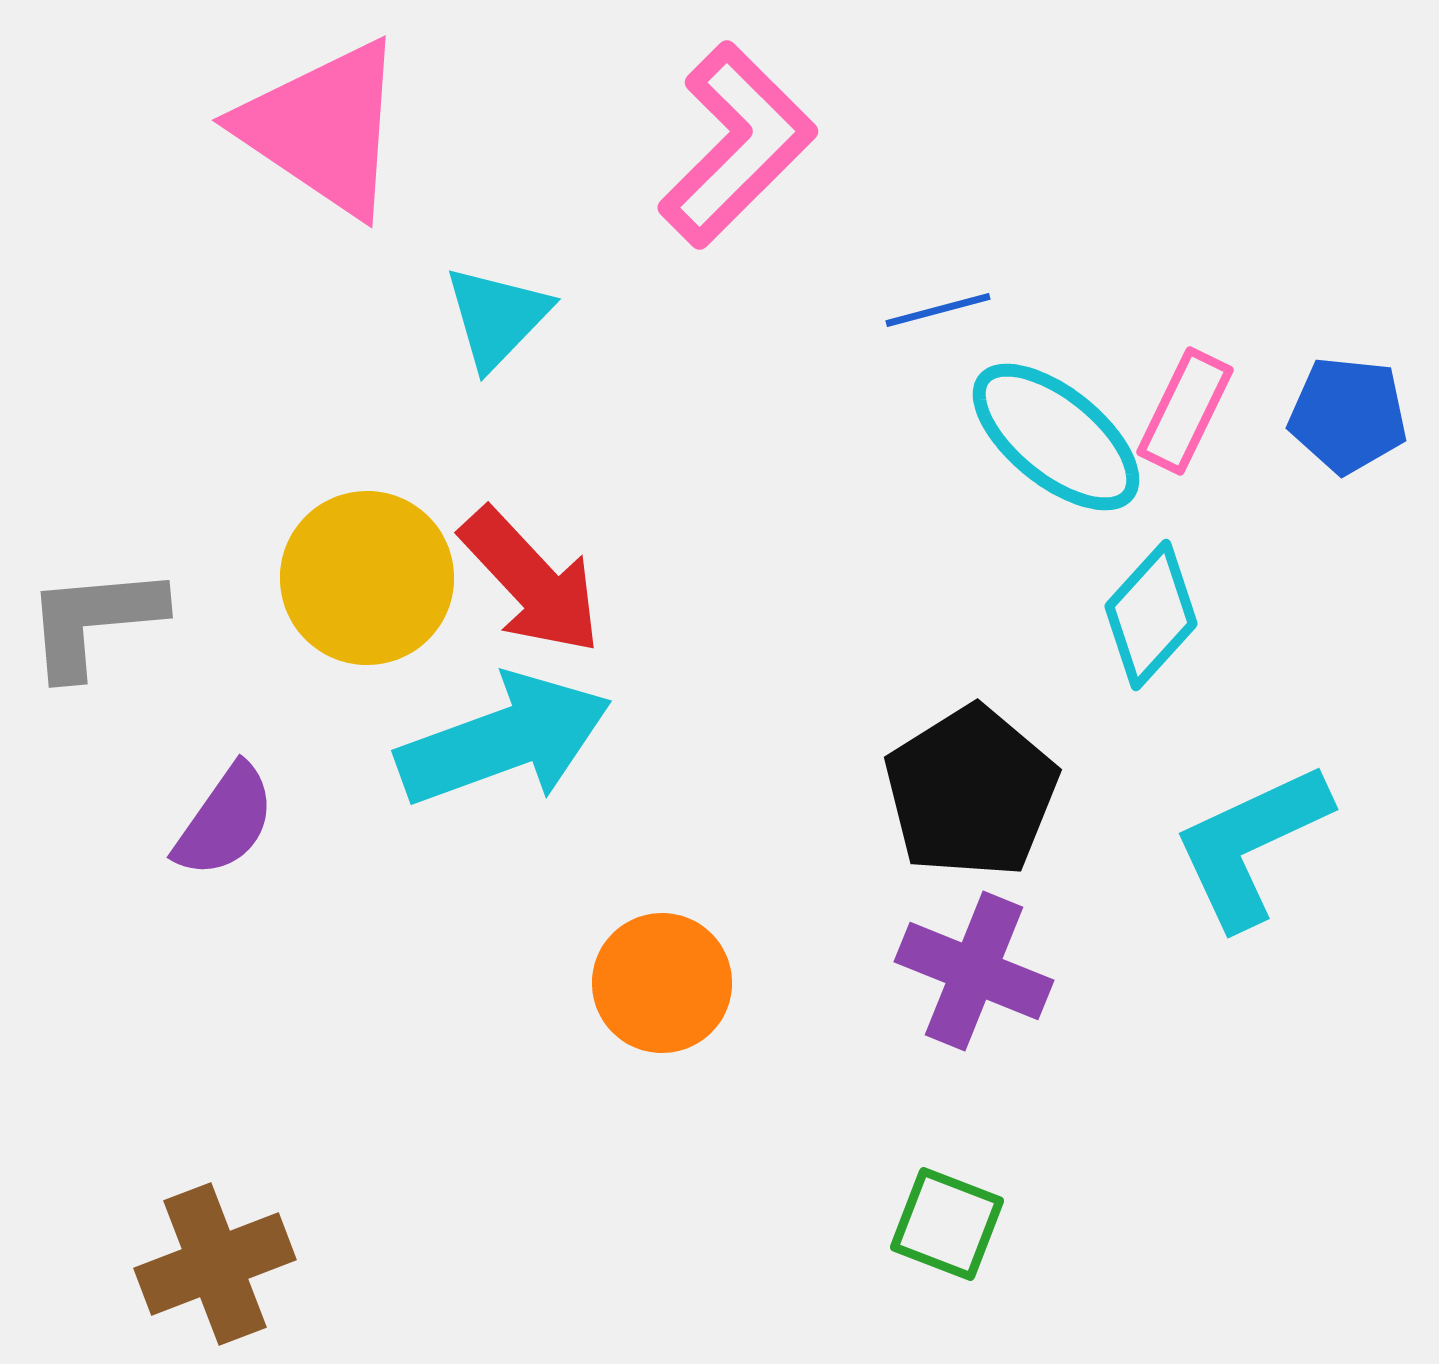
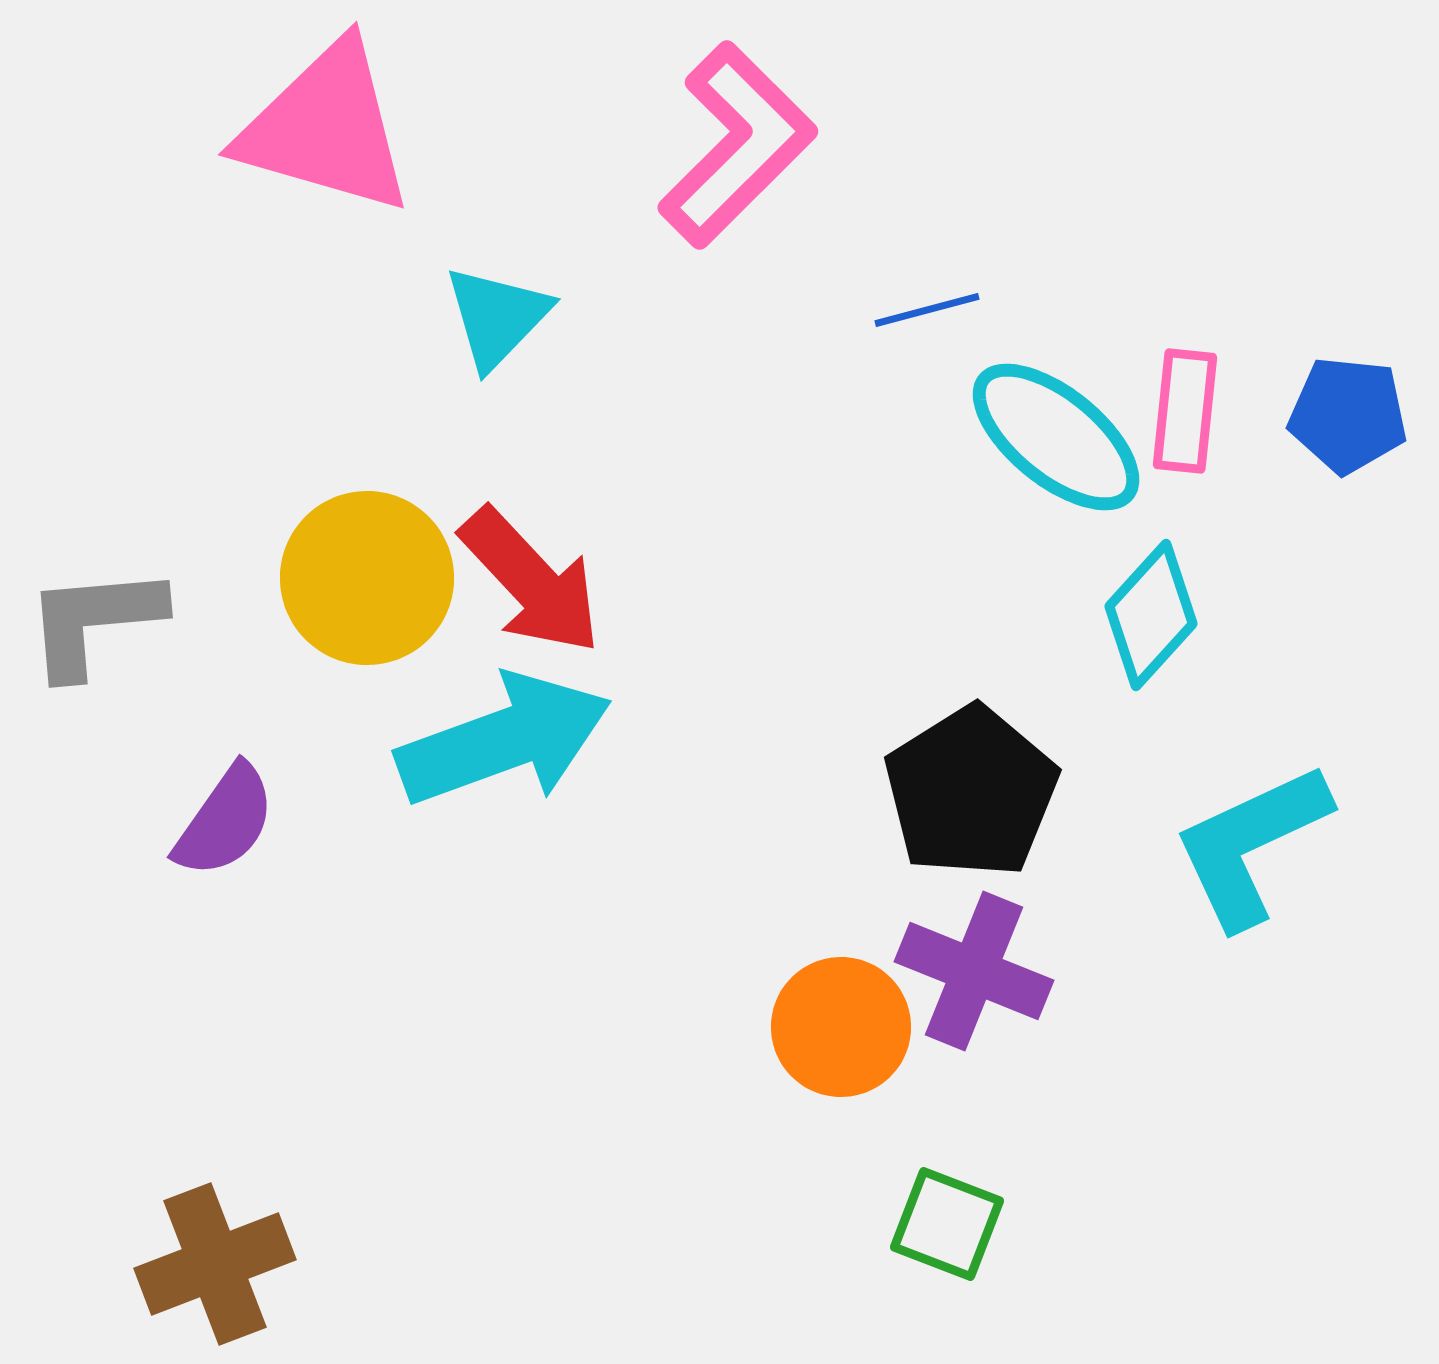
pink triangle: moved 3 px right; rotated 18 degrees counterclockwise
blue line: moved 11 px left
pink rectangle: rotated 20 degrees counterclockwise
orange circle: moved 179 px right, 44 px down
